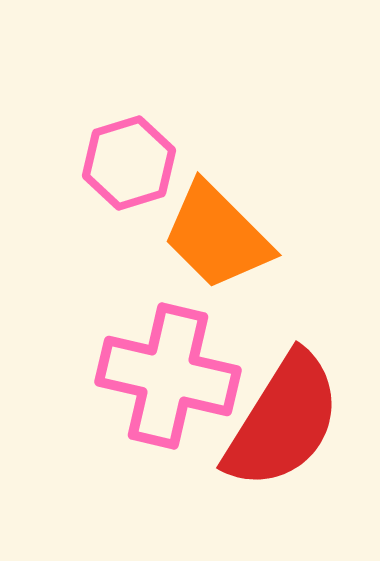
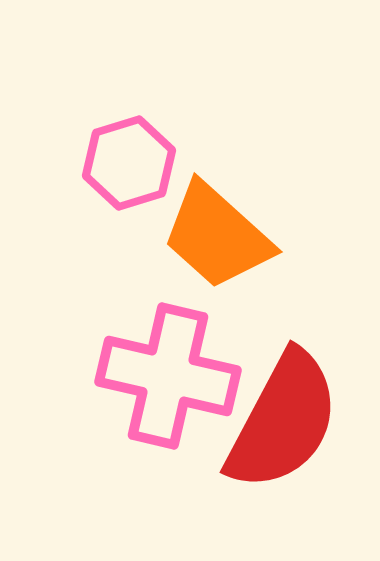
orange trapezoid: rotated 3 degrees counterclockwise
red semicircle: rotated 4 degrees counterclockwise
